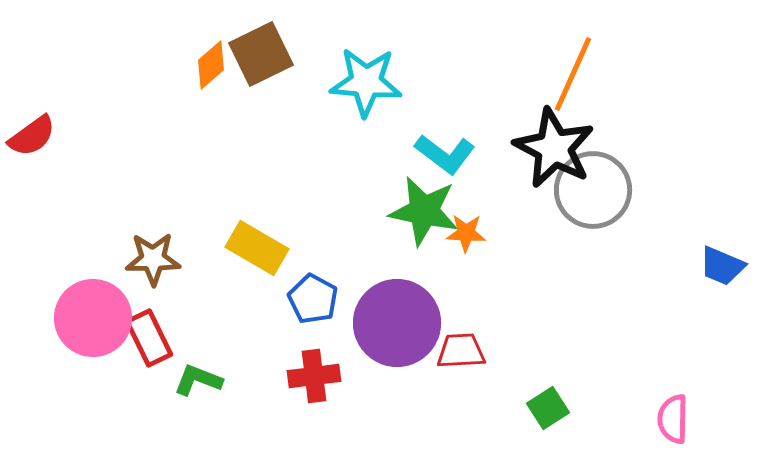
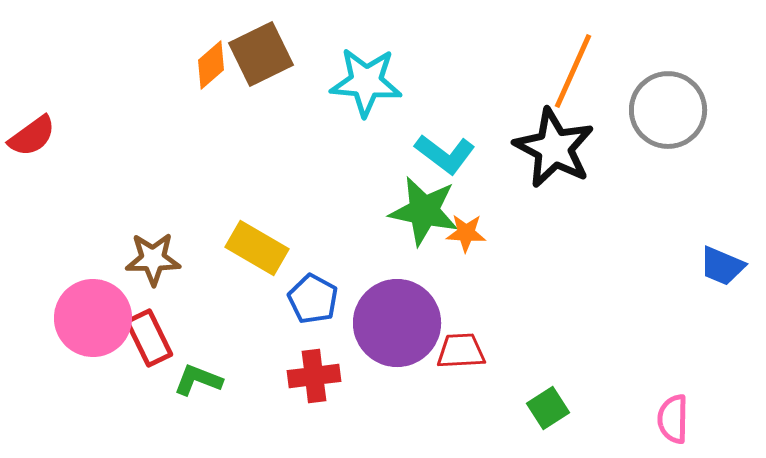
orange line: moved 3 px up
gray circle: moved 75 px right, 80 px up
